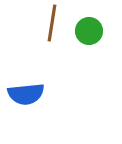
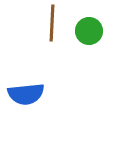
brown line: rotated 6 degrees counterclockwise
